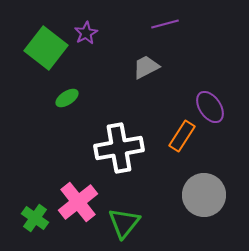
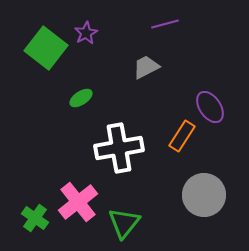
green ellipse: moved 14 px right
